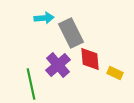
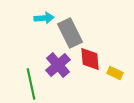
gray rectangle: moved 1 px left
